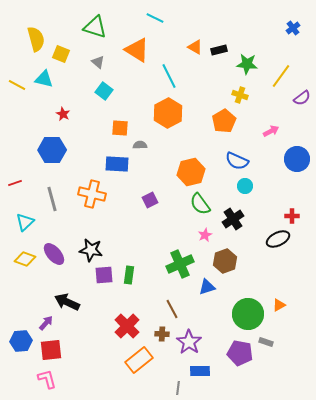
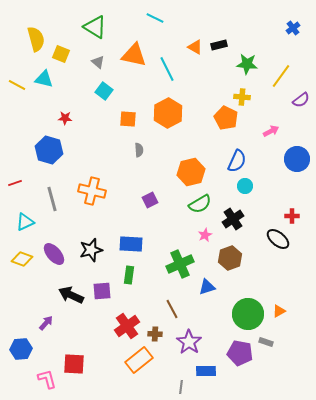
green triangle at (95, 27): rotated 15 degrees clockwise
orange triangle at (137, 50): moved 3 px left, 5 px down; rotated 20 degrees counterclockwise
black rectangle at (219, 50): moved 5 px up
cyan line at (169, 76): moved 2 px left, 7 px up
yellow cross at (240, 95): moved 2 px right, 2 px down; rotated 14 degrees counterclockwise
purple semicircle at (302, 98): moved 1 px left, 2 px down
red star at (63, 114): moved 2 px right, 4 px down; rotated 24 degrees counterclockwise
orange pentagon at (224, 121): moved 2 px right, 3 px up; rotated 15 degrees counterclockwise
orange square at (120, 128): moved 8 px right, 9 px up
gray semicircle at (140, 145): moved 1 px left, 5 px down; rotated 88 degrees clockwise
blue hexagon at (52, 150): moved 3 px left; rotated 16 degrees clockwise
blue semicircle at (237, 161): rotated 90 degrees counterclockwise
blue rectangle at (117, 164): moved 14 px right, 80 px down
orange cross at (92, 194): moved 3 px up
green semicircle at (200, 204): rotated 85 degrees counterclockwise
cyan triangle at (25, 222): rotated 18 degrees clockwise
black ellipse at (278, 239): rotated 65 degrees clockwise
black star at (91, 250): rotated 25 degrees counterclockwise
yellow diamond at (25, 259): moved 3 px left
brown hexagon at (225, 261): moved 5 px right, 3 px up
purple square at (104, 275): moved 2 px left, 16 px down
black arrow at (67, 302): moved 4 px right, 7 px up
orange triangle at (279, 305): moved 6 px down
red cross at (127, 326): rotated 10 degrees clockwise
brown cross at (162, 334): moved 7 px left
blue hexagon at (21, 341): moved 8 px down
red square at (51, 350): moved 23 px right, 14 px down; rotated 10 degrees clockwise
blue rectangle at (200, 371): moved 6 px right
gray line at (178, 388): moved 3 px right, 1 px up
